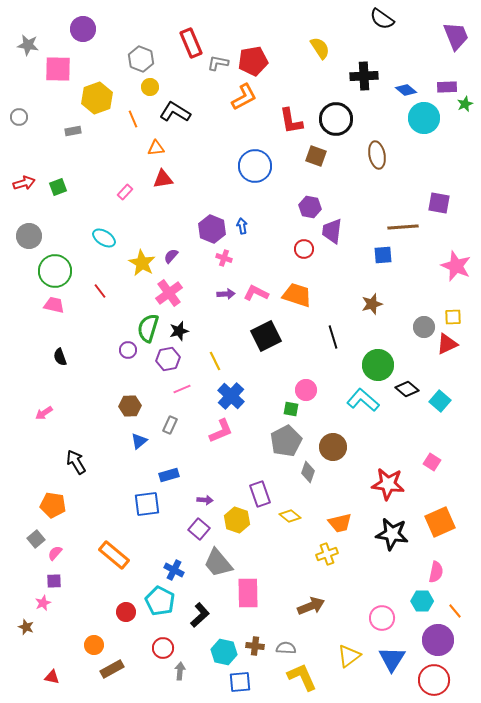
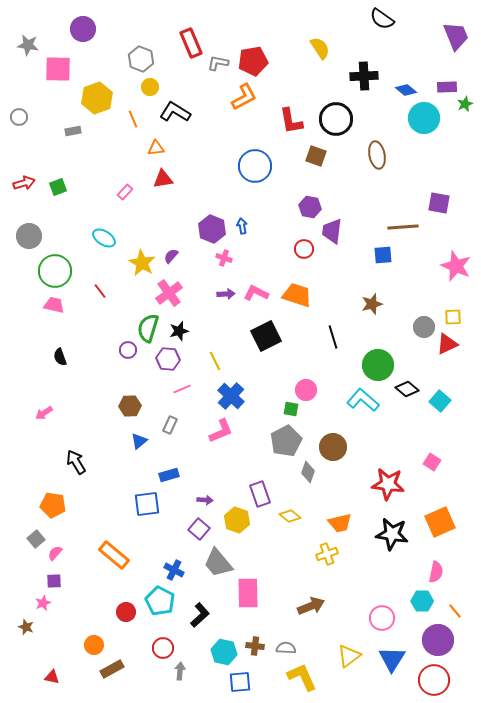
purple hexagon at (168, 359): rotated 15 degrees clockwise
